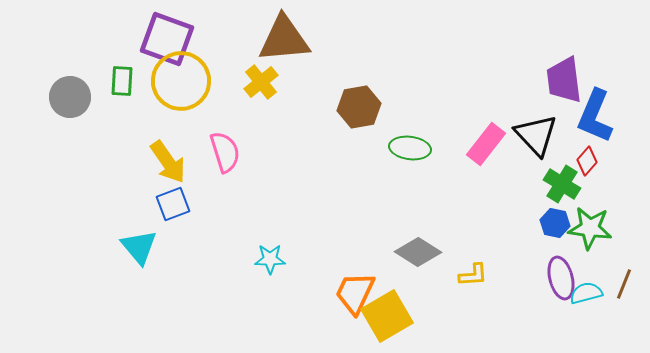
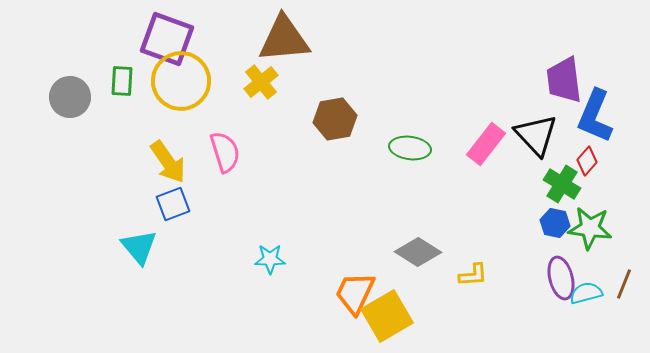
brown hexagon: moved 24 px left, 12 px down
